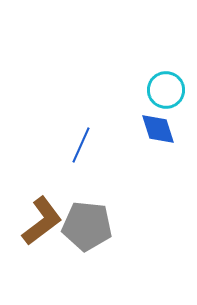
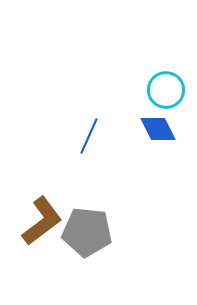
blue diamond: rotated 9 degrees counterclockwise
blue line: moved 8 px right, 9 px up
gray pentagon: moved 6 px down
